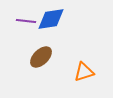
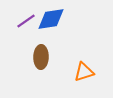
purple line: rotated 42 degrees counterclockwise
brown ellipse: rotated 45 degrees counterclockwise
